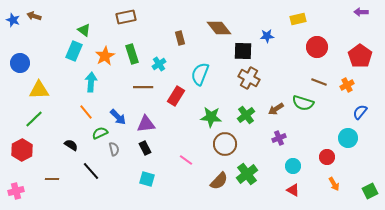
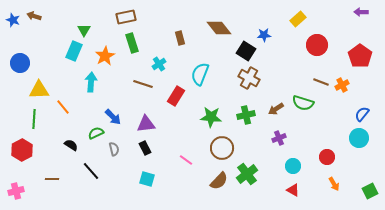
yellow rectangle at (298, 19): rotated 28 degrees counterclockwise
green triangle at (84, 30): rotated 24 degrees clockwise
blue star at (267, 36): moved 3 px left, 1 px up
red circle at (317, 47): moved 2 px up
black square at (243, 51): moved 3 px right; rotated 30 degrees clockwise
green rectangle at (132, 54): moved 11 px up
brown line at (319, 82): moved 2 px right
orange cross at (347, 85): moved 5 px left
brown line at (143, 87): moved 3 px up; rotated 18 degrees clockwise
orange line at (86, 112): moved 23 px left, 5 px up
blue semicircle at (360, 112): moved 2 px right, 2 px down
green cross at (246, 115): rotated 24 degrees clockwise
blue arrow at (118, 117): moved 5 px left
green line at (34, 119): rotated 42 degrees counterclockwise
green semicircle at (100, 133): moved 4 px left
cyan circle at (348, 138): moved 11 px right
brown circle at (225, 144): moved 3 px left, 4 px down
